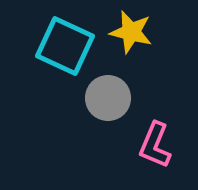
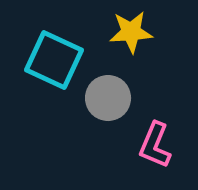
yellow star: rotated 18 degrees counterclockwise
cyan square: moved 11 px left, 14 px down
